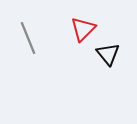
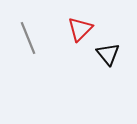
red triangle: moved 3 px left
